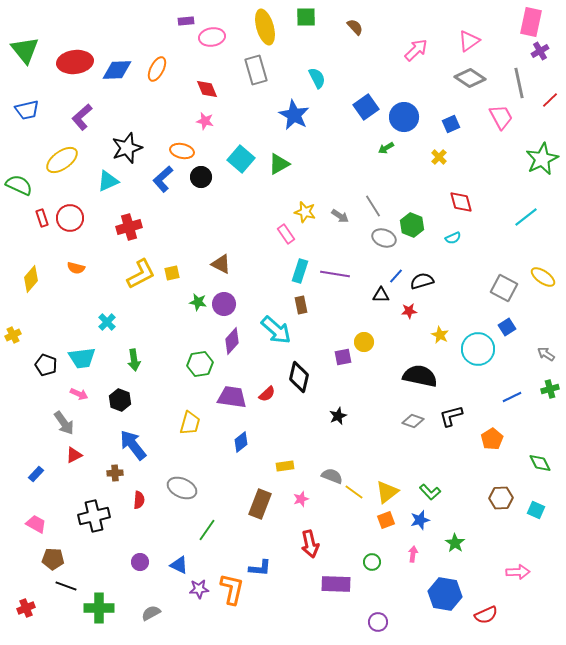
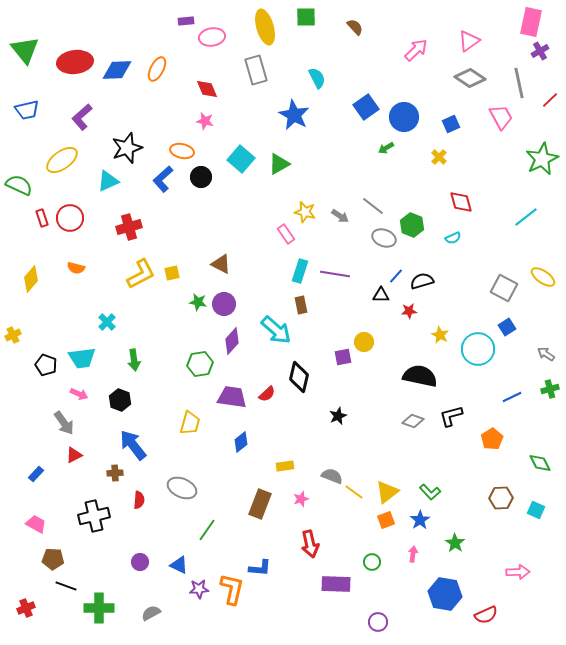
gray line at (373, 206): rotated 20 degrees counterclockwise
blue star at (420, 520): rotated 18 degrees counterclockwise
